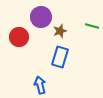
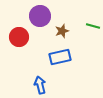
purple circle: moved 1 px left, 1 px up
green line: moved 1 px right
brown star: moved 2 px right
blue rectangle: rotated 60 degrees clockwise
